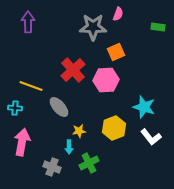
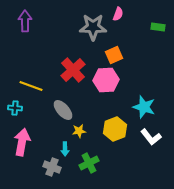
purple arrow: moved 3 px left, 1 px up
orange square: moved 2 px left, 3 px down
gray ellipse: moved 4 px right, 3 px down
yellow hexagon: moved 1 px right, 1 px down
cyan arrow: moved 4 px left, 2 px down
